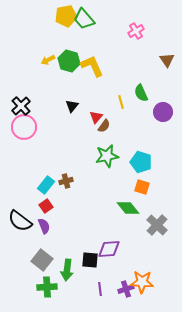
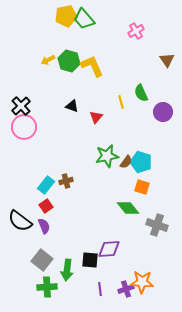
black triangle: rotated 48 degrees counterclockwise
brown semicircle: moved 22 px right, 36 px down
gray cross: rotated 25 degrees counterclockwise
